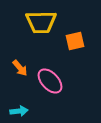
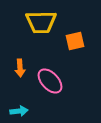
orange arrow: rotated 36 degrees clockwise
